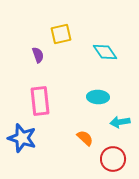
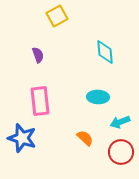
yellow square: moved 4 px left, 18 px up; rotated 15 degrees counterclockwise
cyan diamond: rotated 30 degrees clockwise
cyan arrow: rotated 12 degrees counterclockwise
red circle: moved 8 px right, 7 px up
